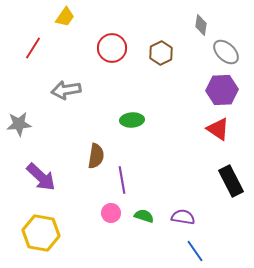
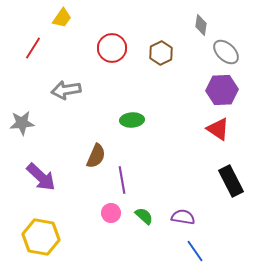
yellow trapezoid: moved 3 px left, 1 px down
gray star: moved 3 px right, 1 px up
brown semicircle: rotated 15 degrees clockwise
green semicircle: rotated 24 degrees clockwise
yellow hexagon: moved 4 px down
